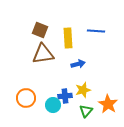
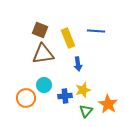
yellow rectangle: rotated 18 degrees counterclockwise
blue arrow: rotated 96 degrees clockwise
cyan circle: moved 9 px left, 20 px up
